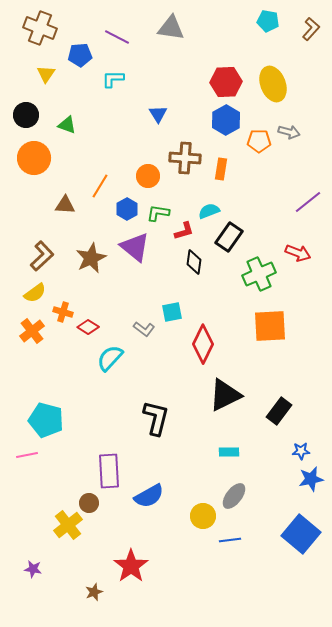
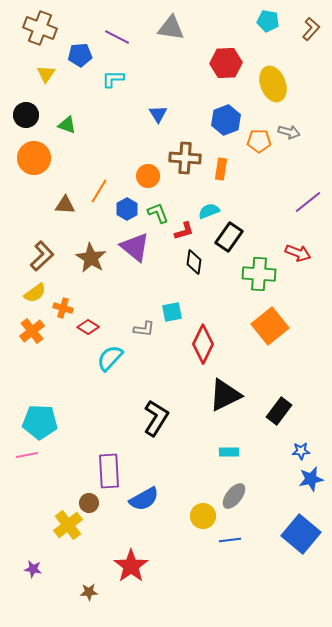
red hexagon at (226, 82): moved 19 px up
blue hexagon at (226, 120): rotated 8 degrees clockwise
orange line at (100, 186): moved 1 px left, 5 px down
green L-shape at (158, 213): rotated 60 degrees clockwise
brown star at (91, 258): rotated 16 degrees counterclockwise
green cross at (259, 274): rotated 28 degrees clockwise
orange cross at (63, 312): moved 4 px up
orange square at (270, 326): rotated 36 degrees counterclockwise
gray L-shape at (144, 329): rotated 30 degrees counterclockwise
black L-shape at (156, 418): rotated 18 degrees clockwise
cyan pentagon at (46, 420): moved 6 px left, 2 px down; rotated 12 degrees counterclockwise
blue semicircle at (149, 496): moved 5 px left, 3 px down
brown star at (94, 592): moved 5 px left; rotated 18 degrees clockwise
